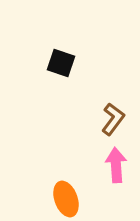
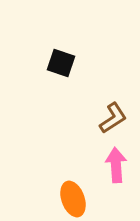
brown L-shape: moved 1 px up; rotated 20 degrees clockwise
orange ellipse: moved 7 px right
